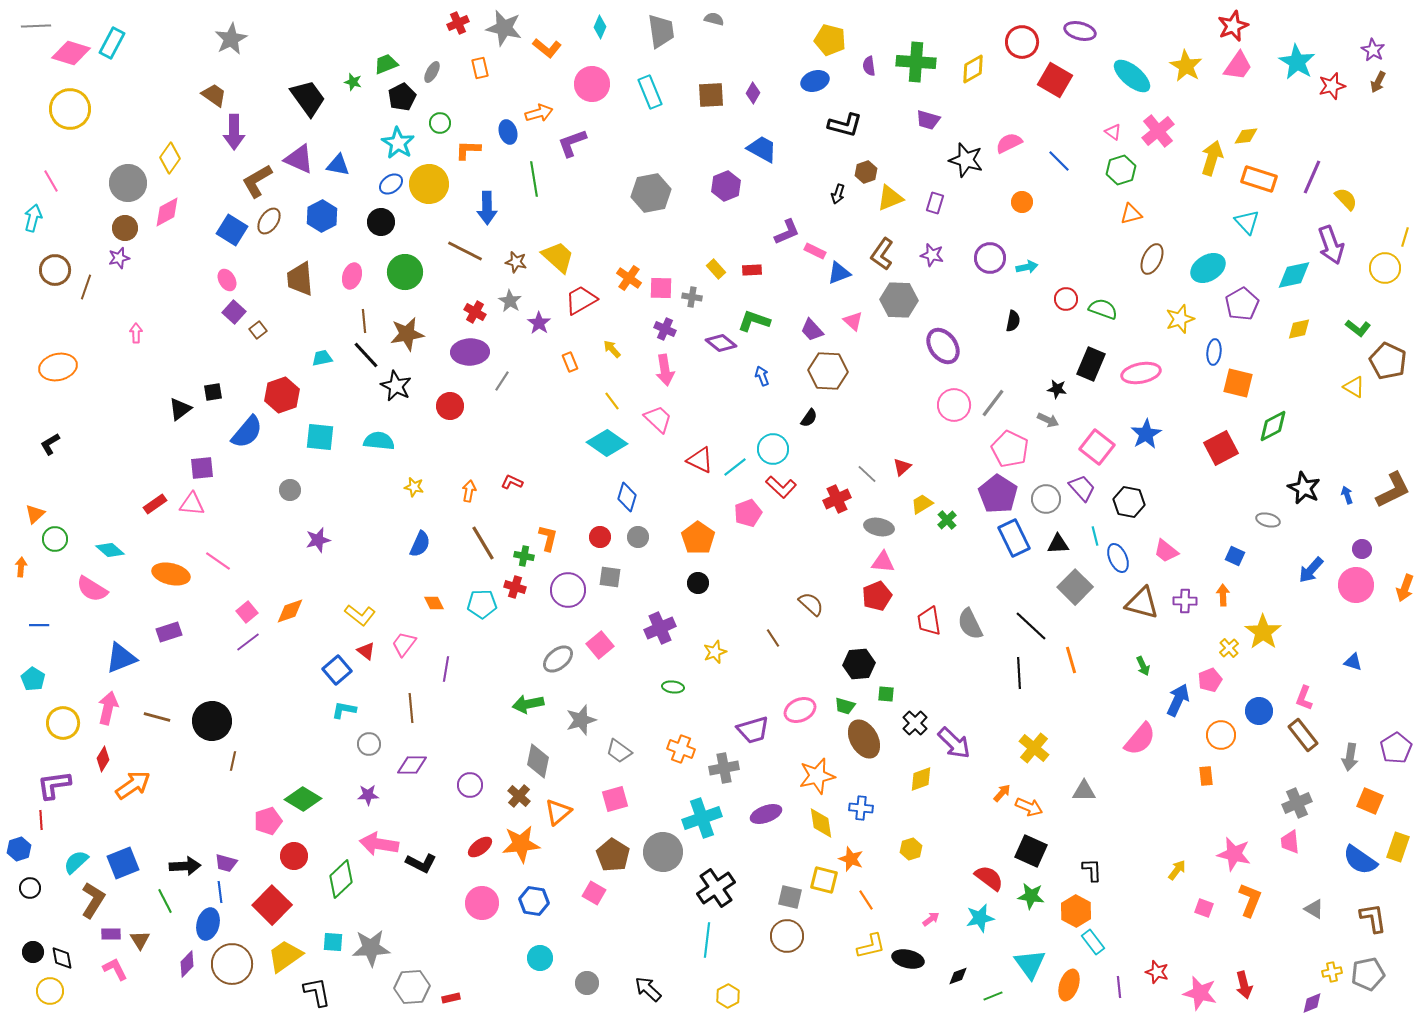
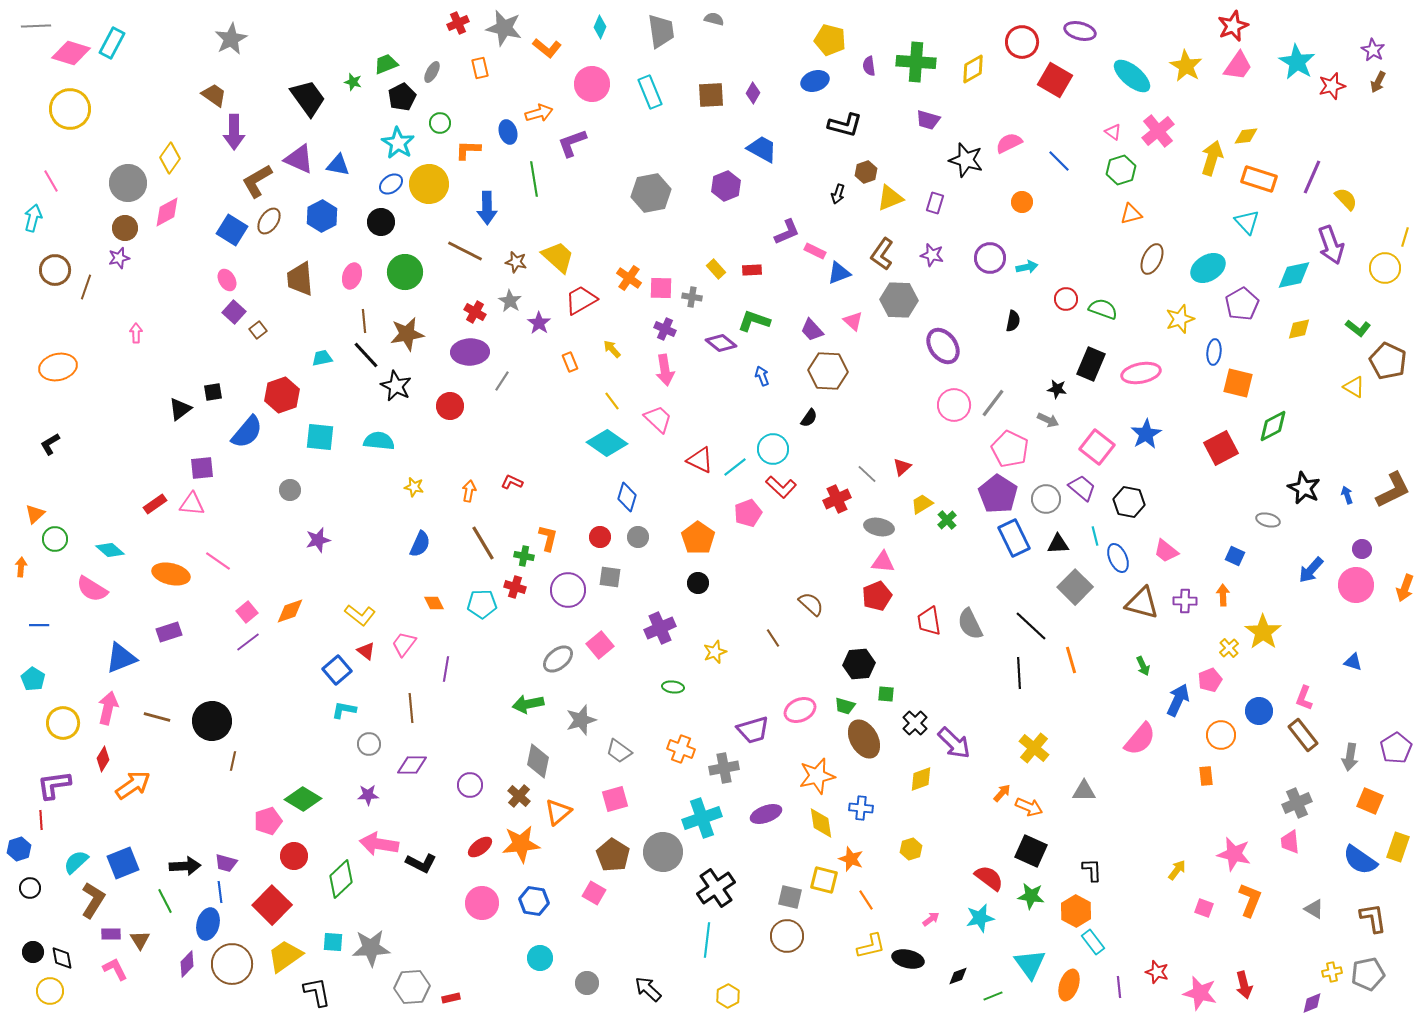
purple trapezoid at (1082, 488): rotated 8 degrees counterclockwise
